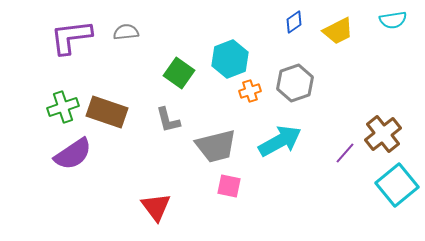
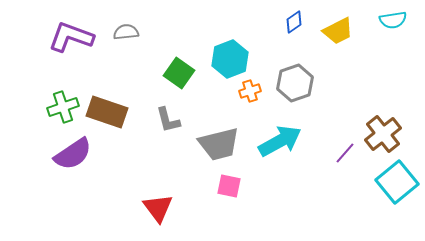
purple L-shape: rotated 27 degrees clockwise
gray trapezoid: moved 3 px right, 2 px up
cyan square: moved 3 px up
red triangle: moved 2 px right, 1 px down
